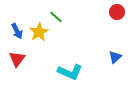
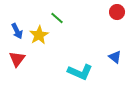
green line: moved 1 px right, 1 px down
yellow star: moved 3 px down
blue triangle: rotated 40 degrees counterclockwise
cyan L-shape: moved 10 px right
